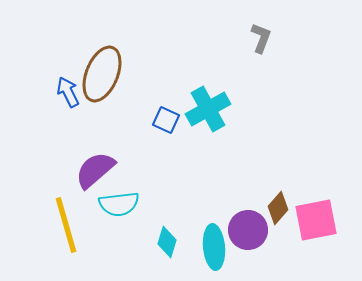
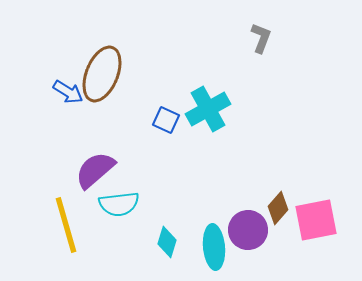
blue arrow: rotated 148 degrees clockwise
